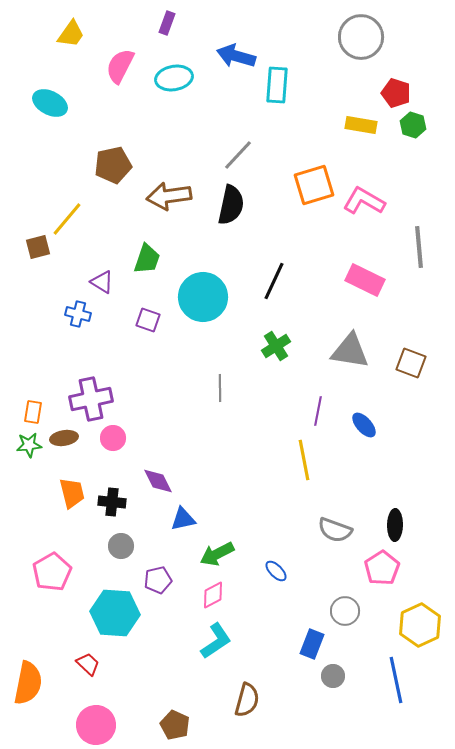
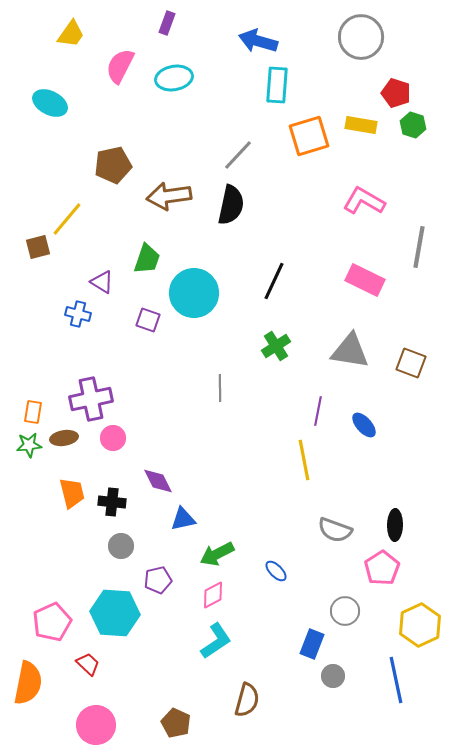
blue arrow at (236, 56): moved 22 px right, 15 px up
orange square at (314, 185): moved 5 px left, 49 px up
gray line at (419, 247): rotated 15 degrees clockwise
cyan circle at (203, 297): moved 9 px left, 4 px up
pink pentagon at (52, 572): moved 50 px down; rotated 6 degrees clockwise
brown pentagon at (175, 725): moved 1 px right, 2 px up
